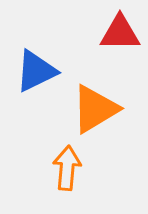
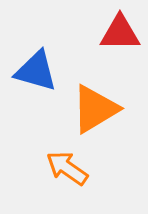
blue triangle: rotated 42 degrees clockwise
orange arrow: rotated 60 degrees counterclockwise
